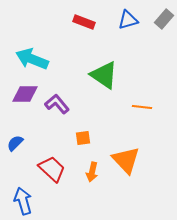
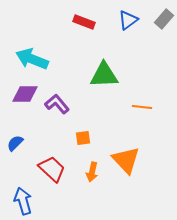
blue triangle: rotated 20 degrees counterclockwise
green triangle: rotated 36 degrees counterclockwise
